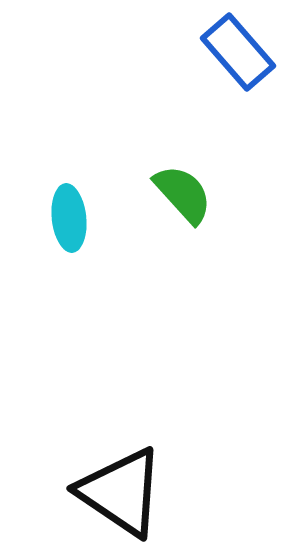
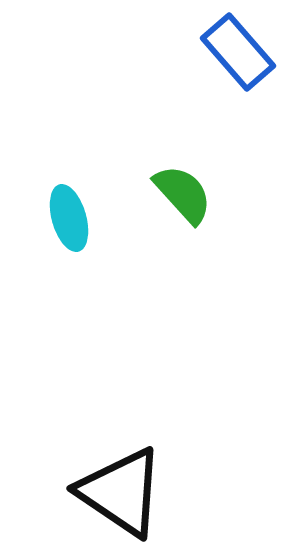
cyan ellipse: rotated 10 degrees counterclockwise
